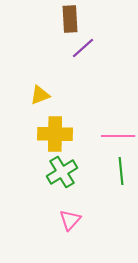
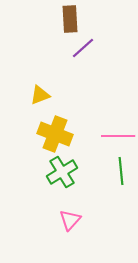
yellow cross: rotated 20 degrees clockwise
